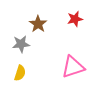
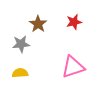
red star: moved 1 px left, 3 px down
yellow semicircle: rotated 112 degrees counterclockwise
